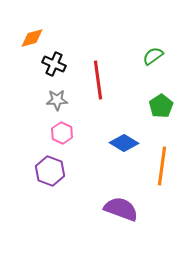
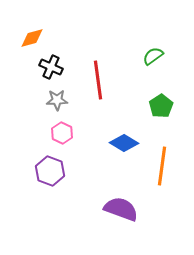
black cross: moved 3 px left, 3 px down
